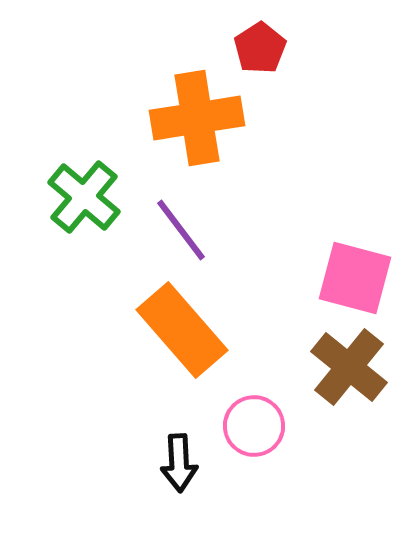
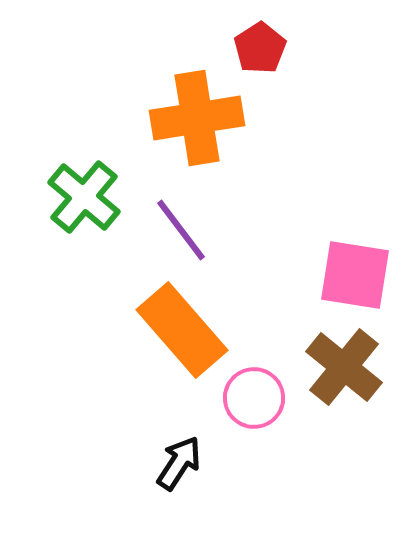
pink square: moved 3 px up; rotated 6 degrees counterclockwise
brown cross: moved 5 px left
pink circle: moved 28 px up
black arrow: rotated 144 degrees counterclockwise
